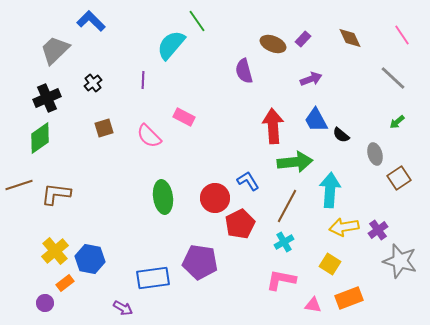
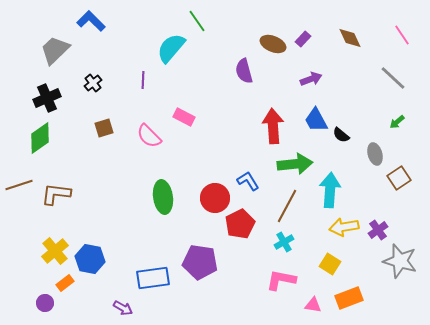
cyan semicircle at (171, 45): moved 3 px down
green arrow at (295, 162): moved 2 px down
